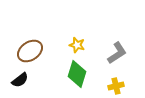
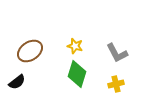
yellow star: moved 2 px left, 1 px down
gray L-shape: rotated 95 degrees clockwise
black semicircle: moved 3 px left, 2 px down
yellow cross: moved 2 px up
